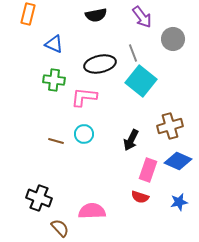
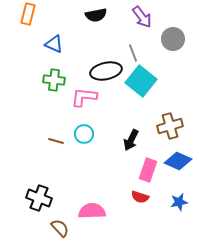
black ellipse: moved 6 px right, 7 px down
